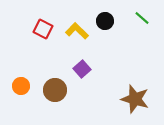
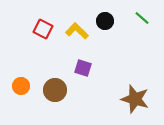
purple square: moved 1 px right, 1 px up; rotated 30 degrees counterclockwise
